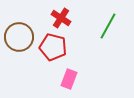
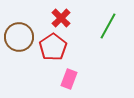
red cross: rotated 12 degrees clockwise
red pentagon: rotated 24 degrees clockwise
